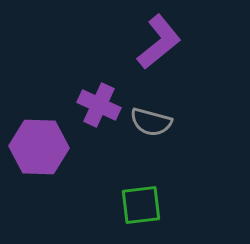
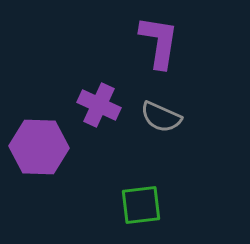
purple L-shape: rotated 42 degrees counterclockwise
gray semicircle: moved 10 px right, 5 px up; rotated 9 degrees clockwise
